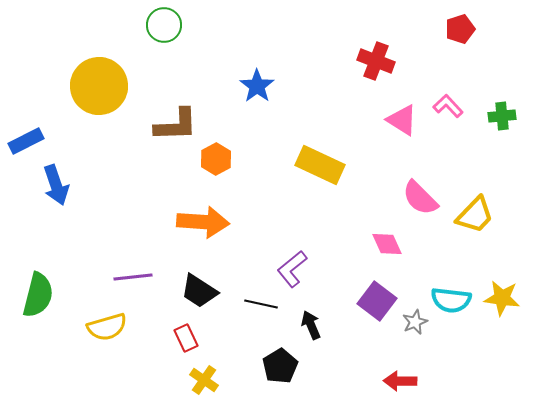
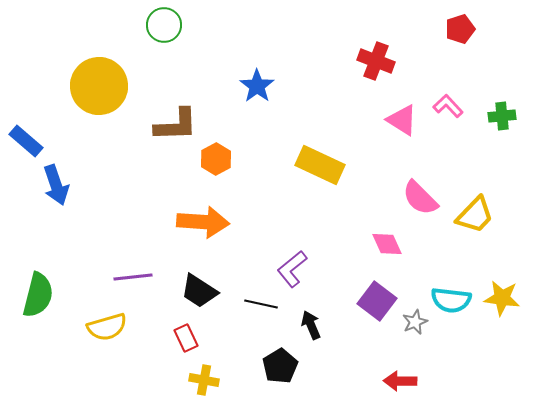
blue rectangle: rotated 68 degrees clockwise
yellow cross: rotated 24 degrees counterclockwise
